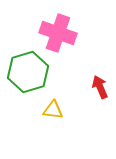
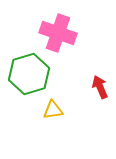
green hexagon: moved 1 px right, 2 px down
yellow triangle: rotated 15 degrees counterclockwise
